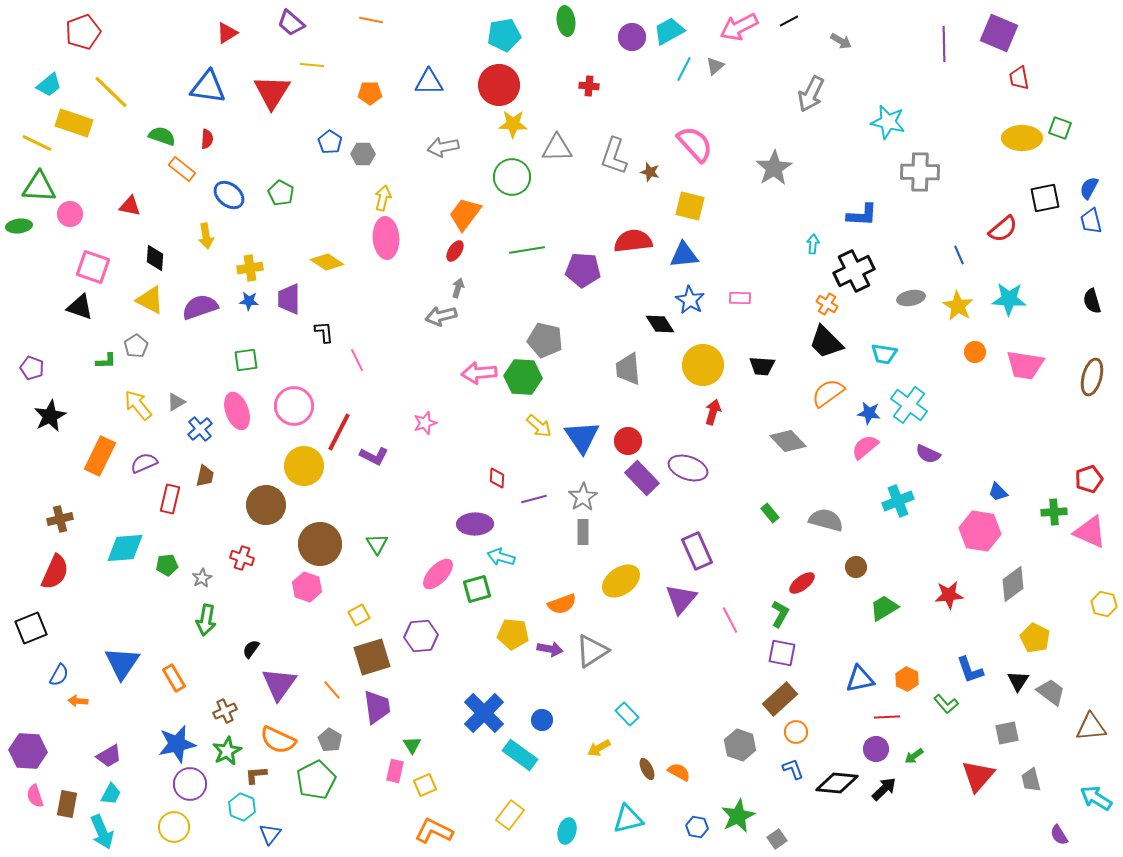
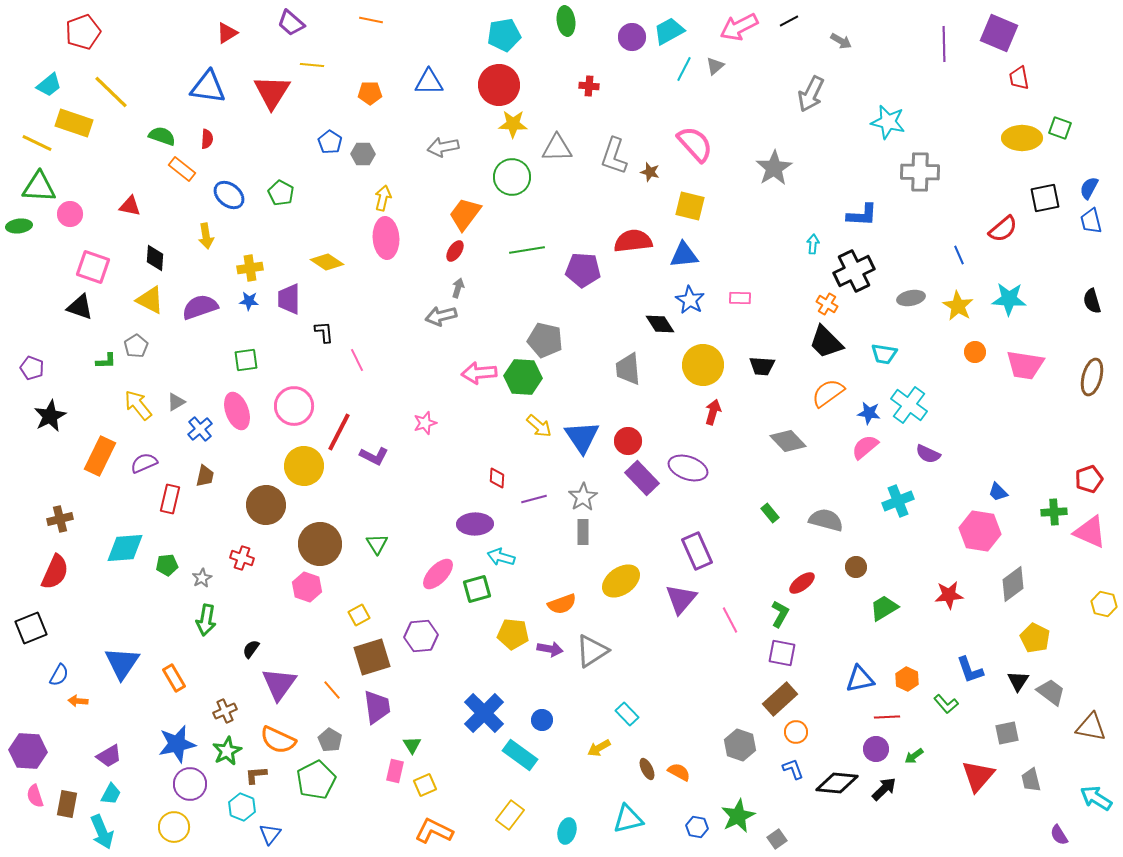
brown triangle at (1091, 727): rotated 16 degrees clockwise
